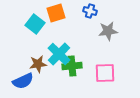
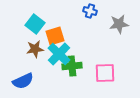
orange square: moved 1 px left, 23 px down
gray star: moved 11 px right, 7 px up
brown star: moved 3 px left, 15 px up
